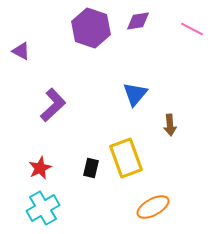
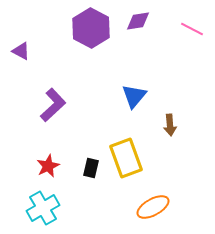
purple hexagon: rotated 9 degrees clockwise
blue triangle: moved 1 px left, 2 px down
red star: moved 8 px right, 2 px up
